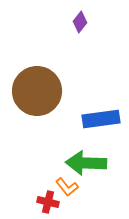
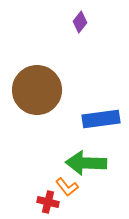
brown circle: moved 1 px up
